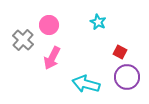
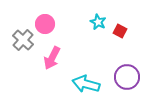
pink circle: moved 4 px left, 1 px up
red square: moved 21 px up
